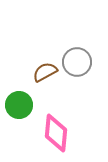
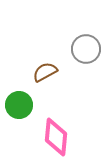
gray circle: moved 9 px right, 13 px up
pink diamond: moved 4 px down
